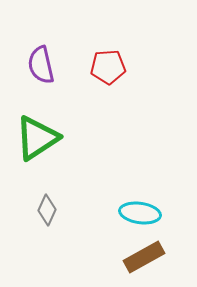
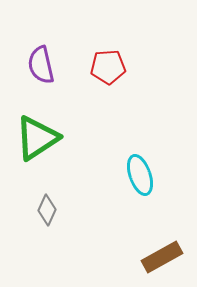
cyan ellipse: moved 38 px up; rotated 63 degrees clockwise
brown rectangle: moved 18 px right
